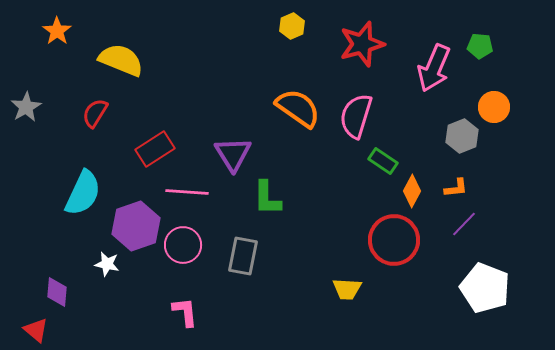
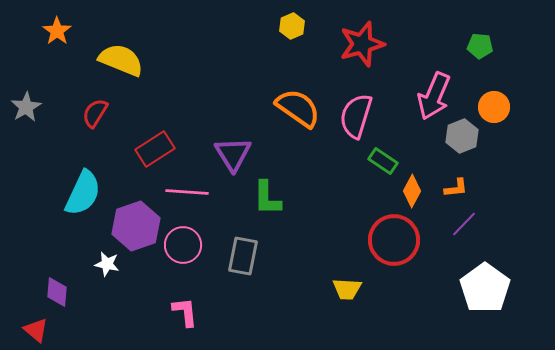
pink arrow: moved 28 px down
white pentagon: rotated 15 degrees clockwise
